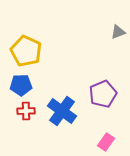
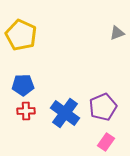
gray triangle: moved 1 px left, 1 px down
yellow pentagon: moved 5 px left, 16 px up
blue pentagon: moved 2 px right
purple pentagon: moved 13 px down
blue cross: moved 3 px right, 2 px down
